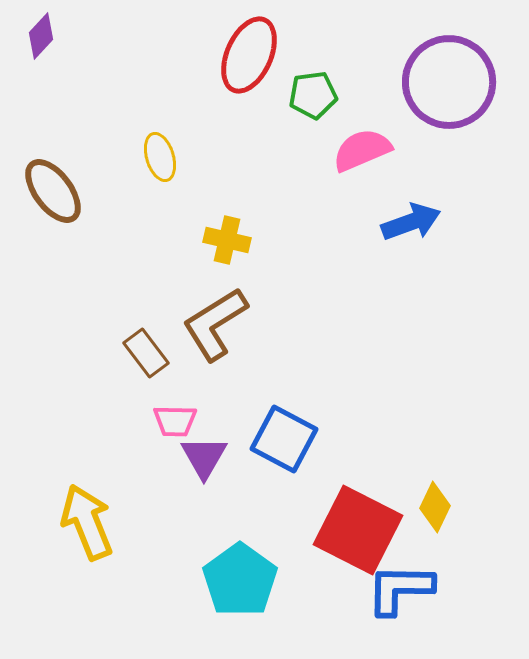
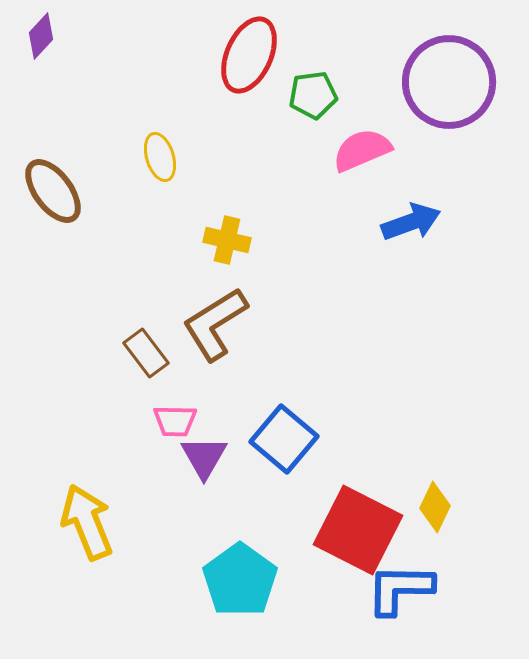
blue square: rotated 12 degrees clockwise
